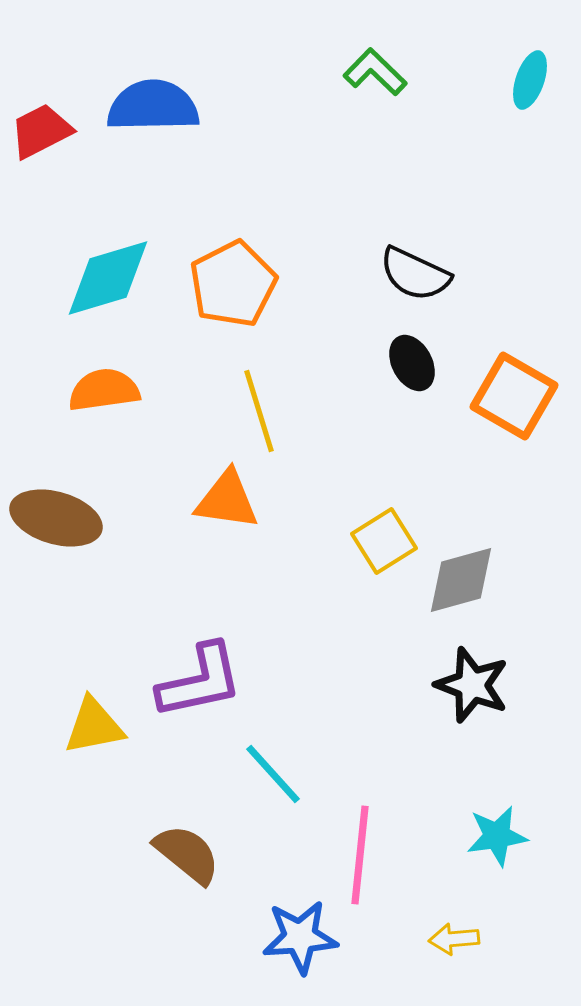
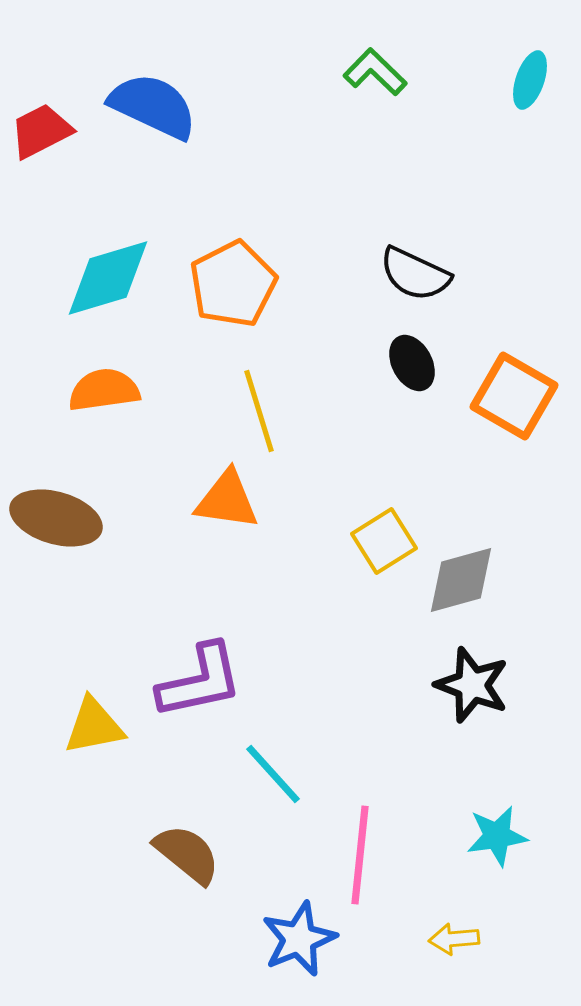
blue semicircle: rotated 26 degrees clockwise
blue star: moved 1 px left, 2 px down; rotated 18 degrees counterclockwise
